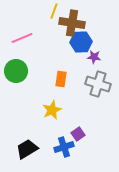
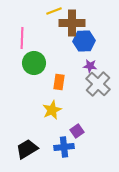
yellow line: rotated 49 degrees clockwise
brown cross: rotated 10 degrees counterclockwise
pink line: rotated 65 degrees counterclockwise
blue hexagon: moved 3 px right, 1 px up
purple star: moved 4 px left, 9 px down
green circle: moved 18 px right, 8 px up
orange rectangle: moved 2 px left, 3 px down
gray cross: rotated 25 degrees clockwise
purple square: moved 1 px left, 3 px up
blue cross: rotated 12 degrees clockwise
